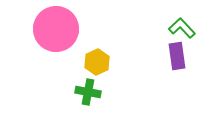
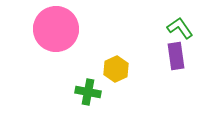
green L-shape: moved 2 px left; rotated 8 degrees clockwise
purple rectangle: moved 1 px left
yellow hexagon: moved 19 px right, 7 px down
